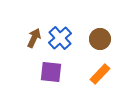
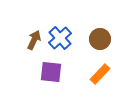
brown arrow: moved 2 px down
